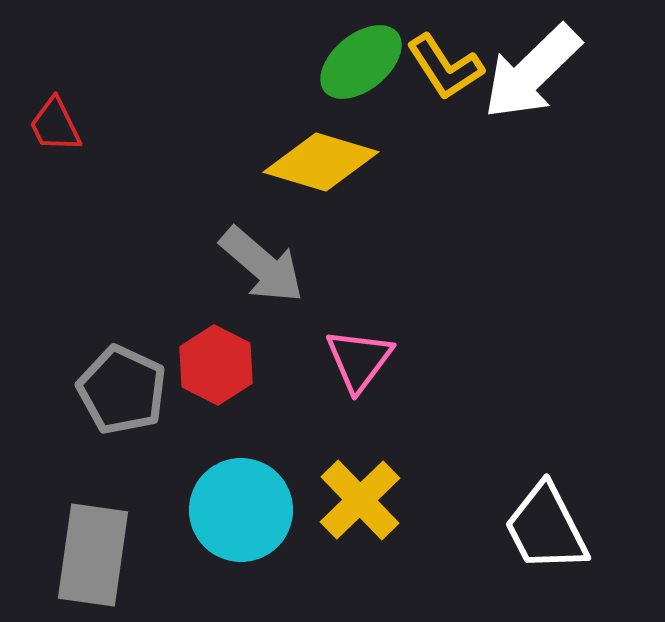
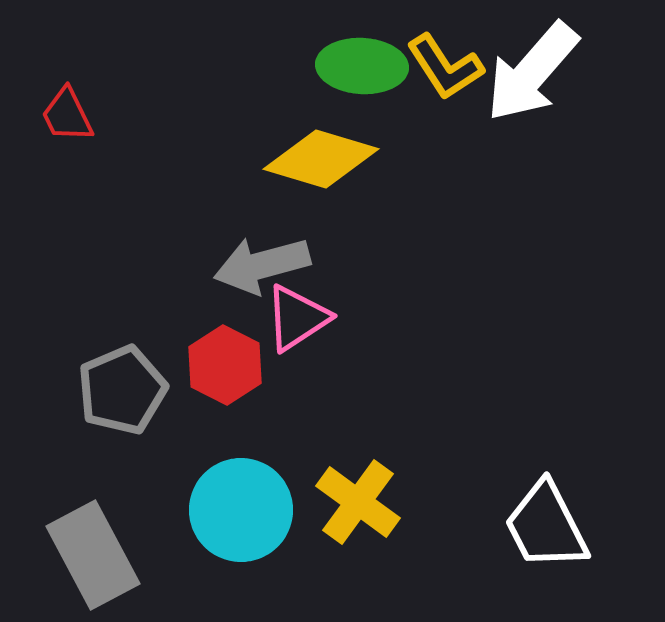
green ellipse: moved 1 px right, 4 px down; rotated 42 degrees clockwise
white arrow: rotated 5 degrees counterclockwise
red trapezoid: moved 12 px right, 10 px up
yellow diamond: moved 3 px up
gray arrow: rotated 124 degrees clockwise
pink triangle: moved 62 px left, 42 px up; rotated 20 degrees clockwise
red hexagon: moved 9 px right
gray pentagon: rotated 24 degrees clockwise
yellow cross: moved 2 px left, 2 px down; rotated 10 degrees counterclockwise
white trapezoid: moved 2 px up
gray rectangle: rotated 36 degrees counterclockwise
